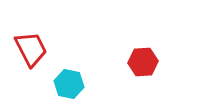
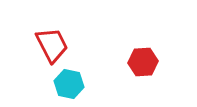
red trapezoid: moved 21 px right, 4 px up
